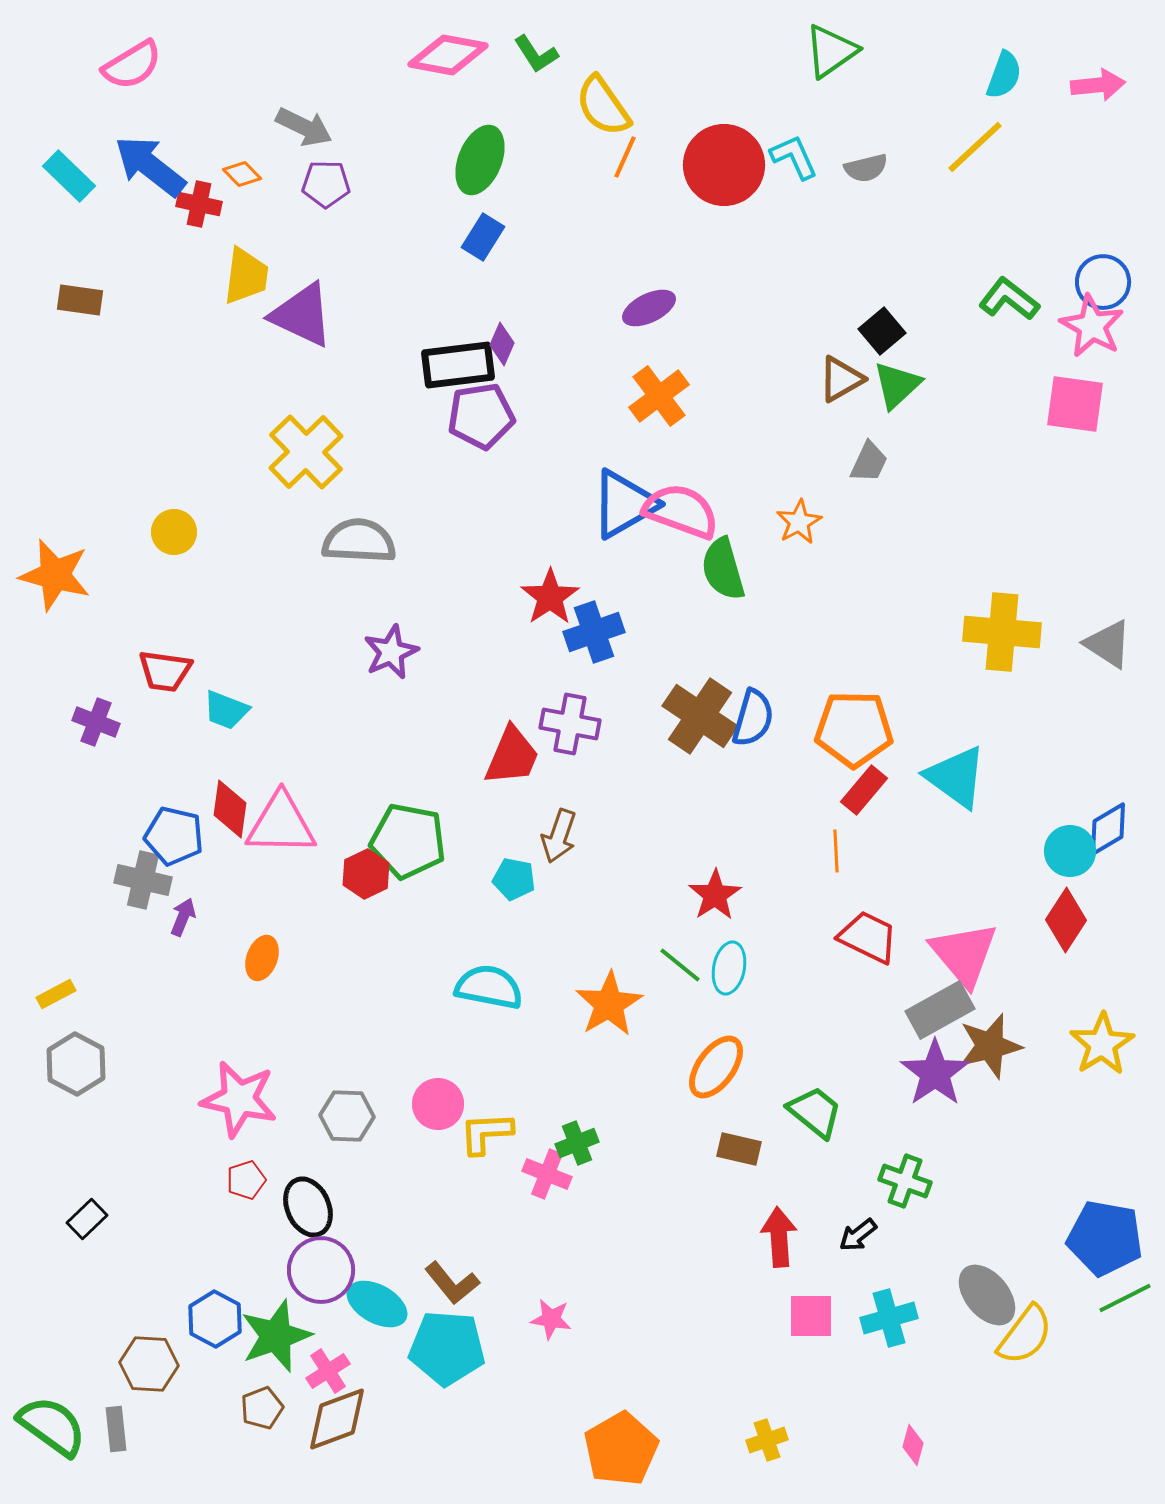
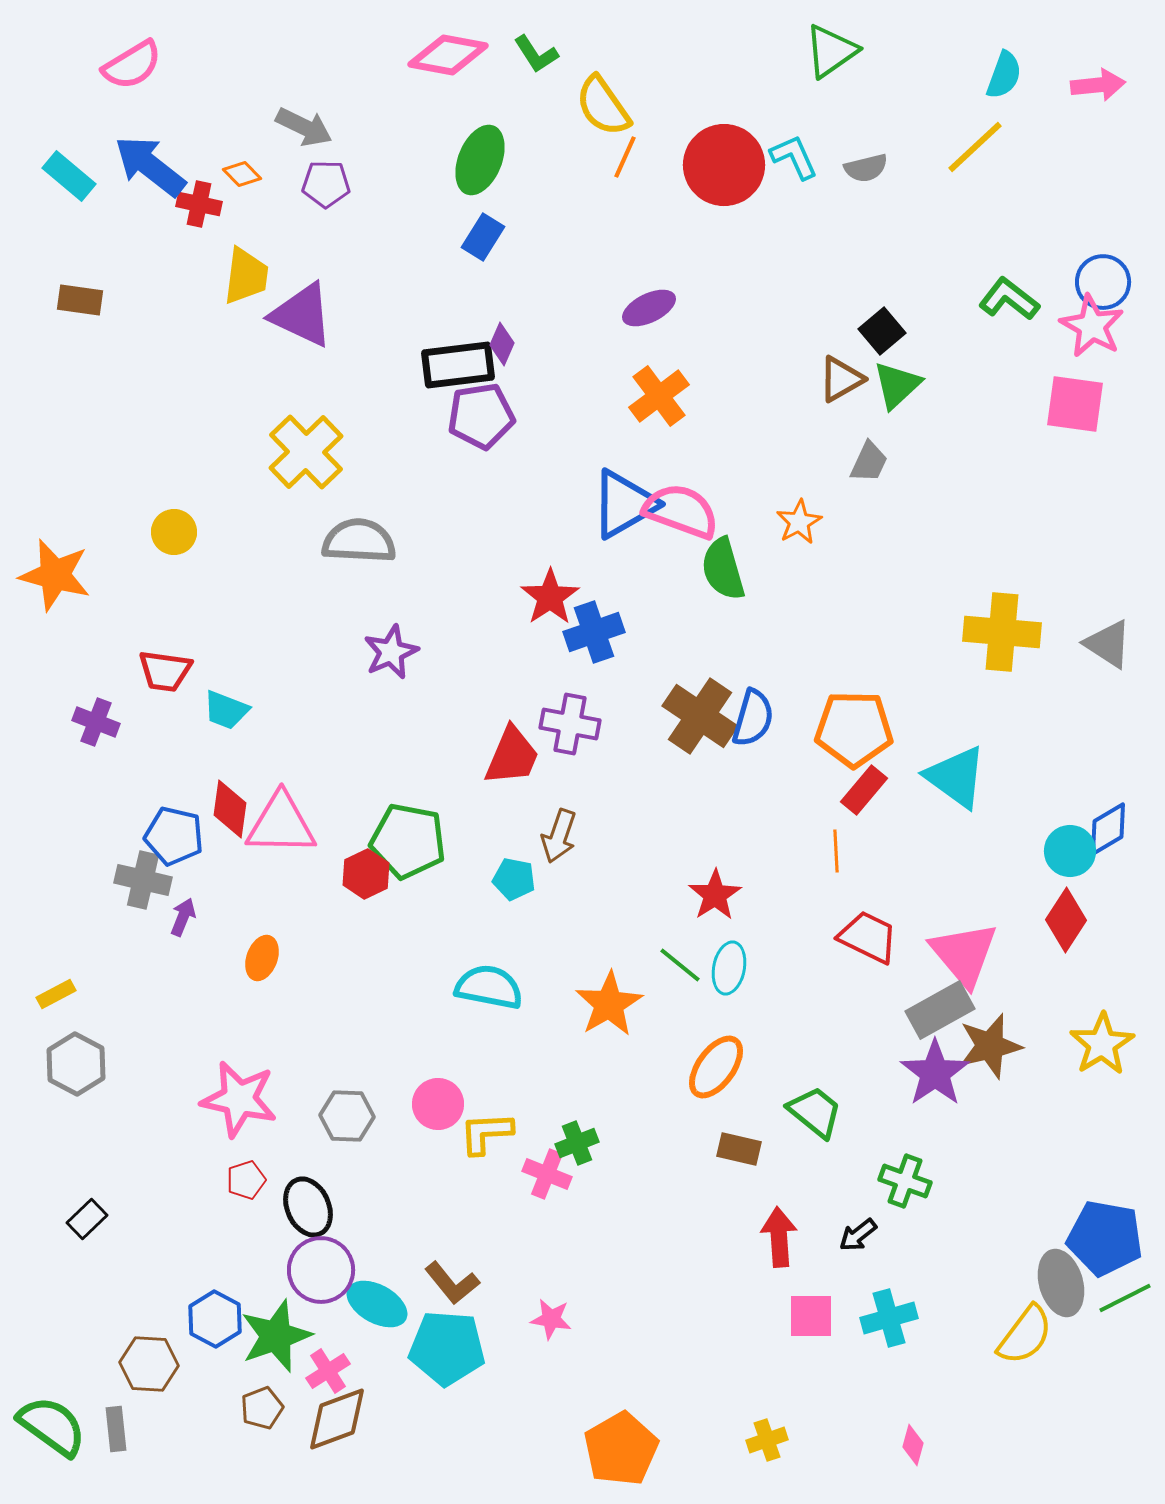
cyan rectangle at (69, 176): rotated 4 degrees counterclockwise
gray ellipse at (987, 1295): moved 74 px right, 12 px up; rotated 24 degrees clockwise
